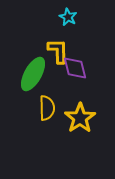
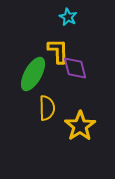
yellow star: moved 8 px down
